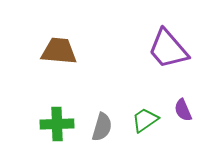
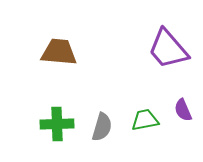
brown trapezoid: moved 1 px down
green trapezoid: rotated 24 degrees clockwise
